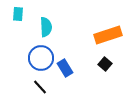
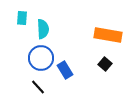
cyan rectangle: moved 4 px right, 4 px down
cyan semicircle: moved 3 px left, 2 px down
orange rectangle: rotated 28 degrees clockwise
blue rectangle: moved 2 px down
black line: moved 2 px left
